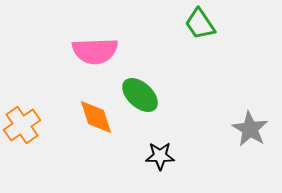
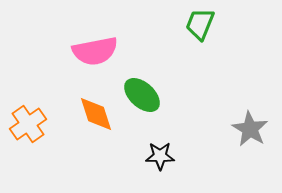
green trapezoid: rotated 56 degrees clockwise
pink semicircle: rotated 9 degrees counterclockwise
green ellipse: moved 2 px right
orange diamond: moved 3 px up
orange cross: moved 6 px right, 1 px up
